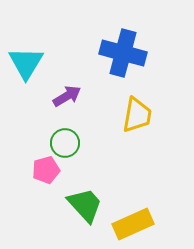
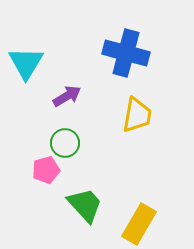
blue cross: moved 3 px right
yellow rectangle: moved 6 px right; rotated 36 degrees counterclockwise
